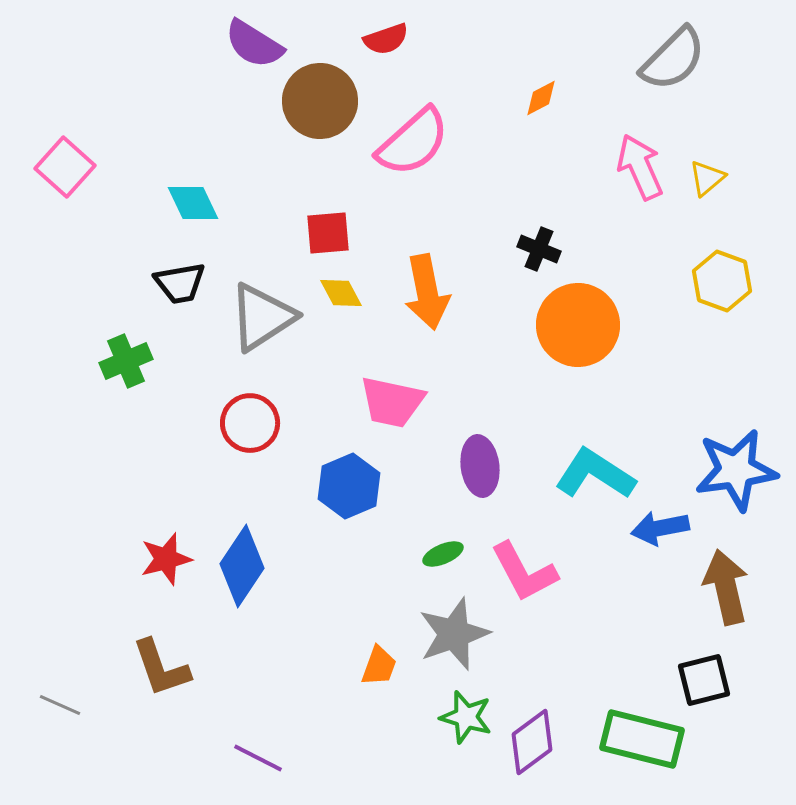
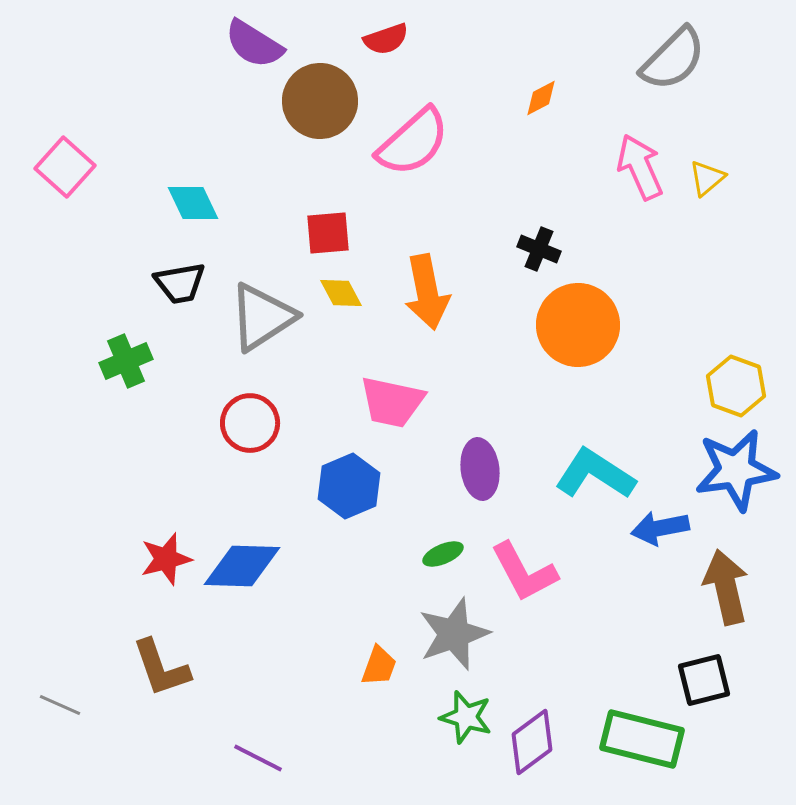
yellow hexagon: moved 14 px right, 105 px down
purple ellipse: moved 3 px down
blue diamond: rotated 58 degrees clockwise
